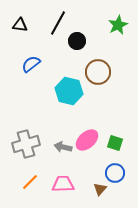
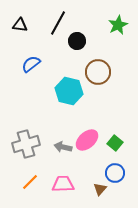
green square: rotated 21 degrees clockwise
